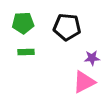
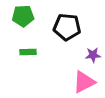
green pentagon: moved 7 px up
green rectangle: moved 2 px right
purple star: moved 1 px right, 3 px up
